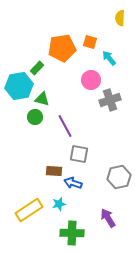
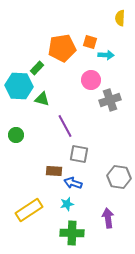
cyan arrow: moved 3 px left, 3 px up; rotated 133 degrees clockwise
cyan hexagon: rotated 12 degrees clockwise
green circle: moved 19 px left, 18 px down
gray hexagon: rotated 20 degrees clockwise
cyan star: moved 8 px right
purple arrow: rotated 24 degrees clockwise
